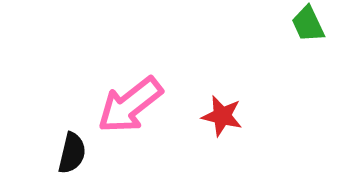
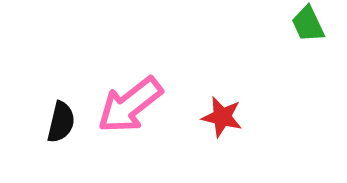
red star: moved 1 px down
black semicircle: moved 11 px left, 31 px up
